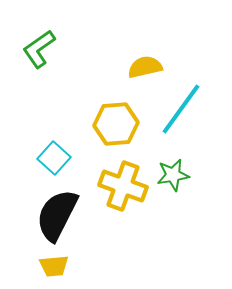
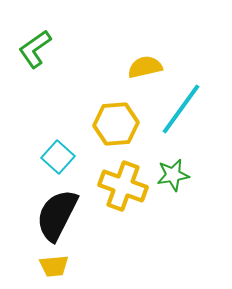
green L-shape: moved 4 px left
cyan square: moved 4 px right, 1 px up
